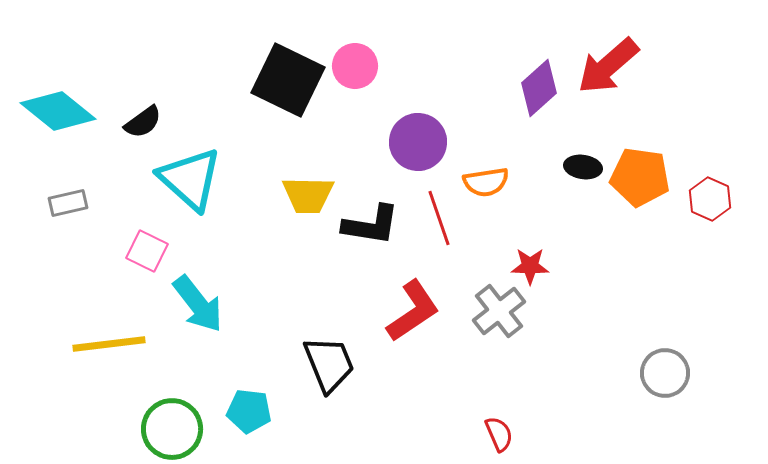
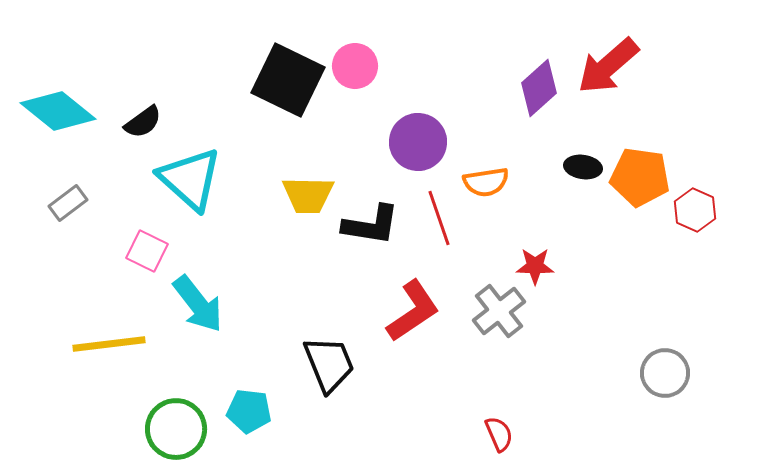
red hexagon: moved 15 px left, 11 px down
gray rectangle: rotated 24 degrees counterclockwise
red star: moved 5 px right
green circle: moved 4 px right
